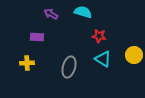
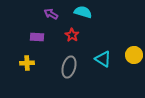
red star: moved 27 px left, 1 px up; rotated 24 degrees clockwise
